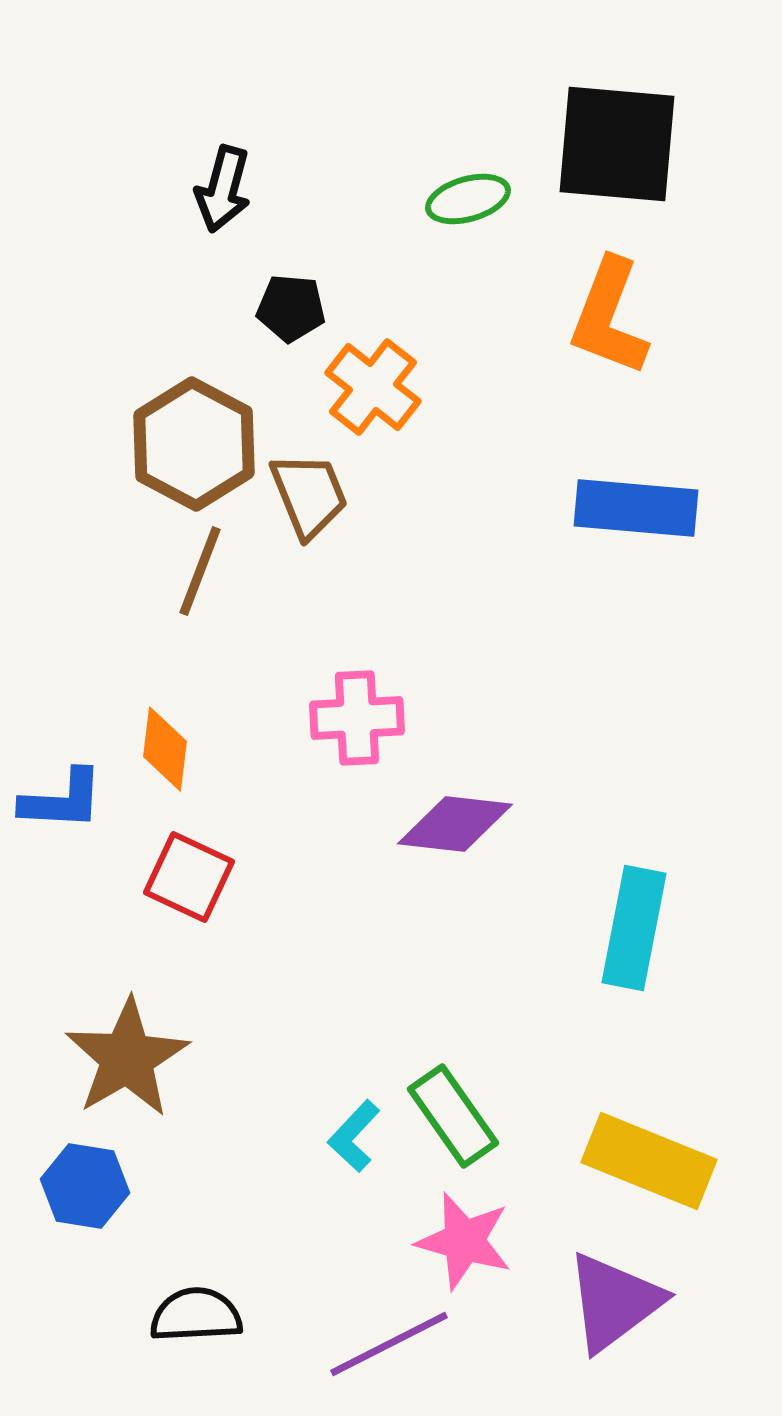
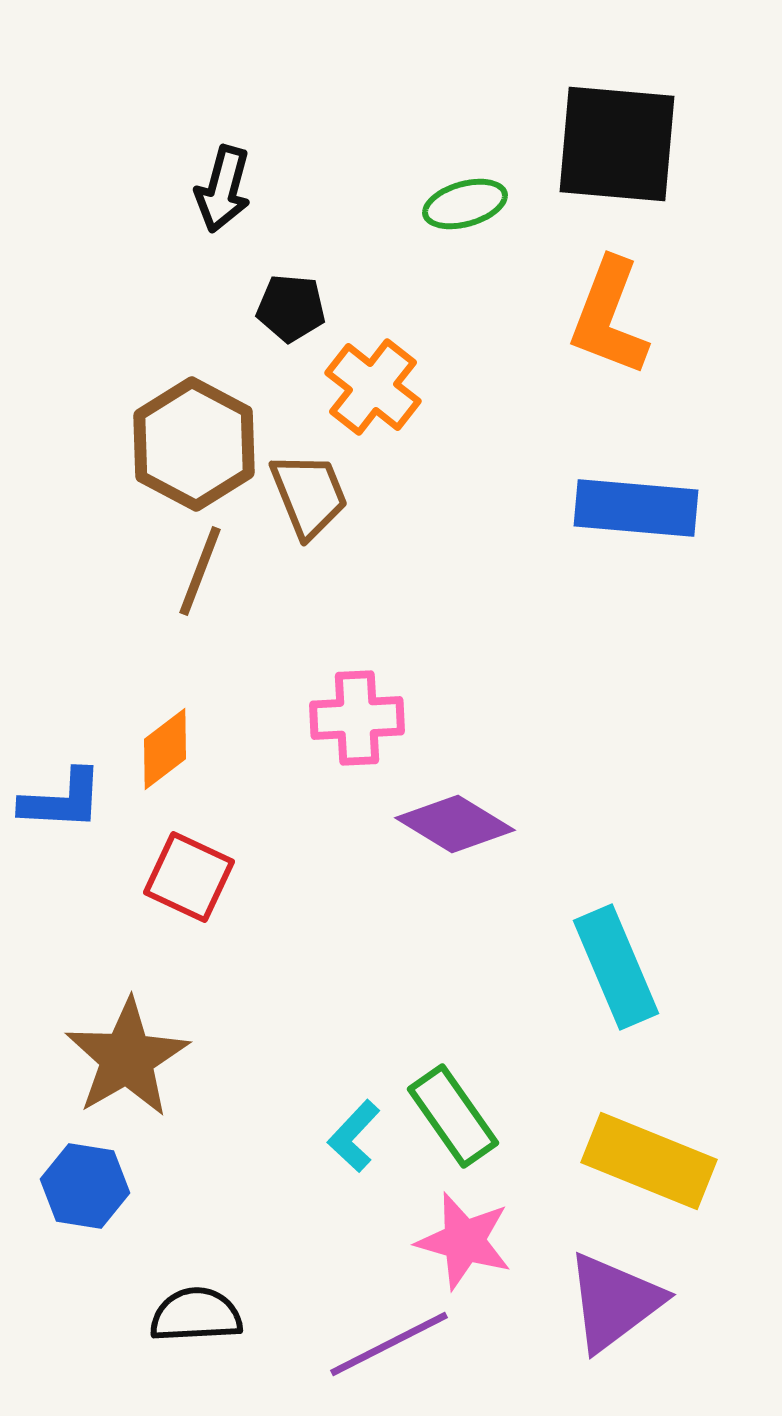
green ellipse: moved 3 px left, 5 px down
orange diamond: rotated 46 degrees clockwise
purple diamond: rotated 25 degrees clockwise
cyan rectangle: moved 18 px left, 39 px down; rotated 34 degrees counterclockwise
